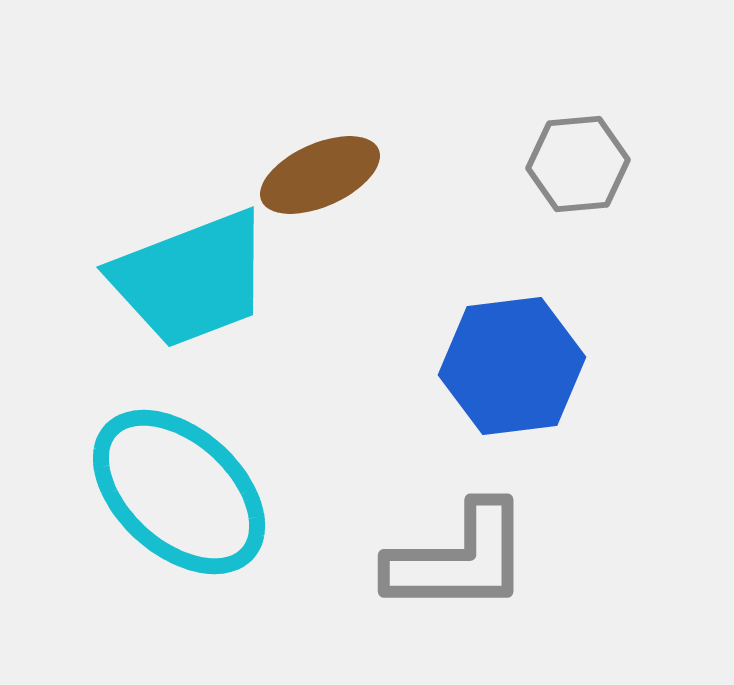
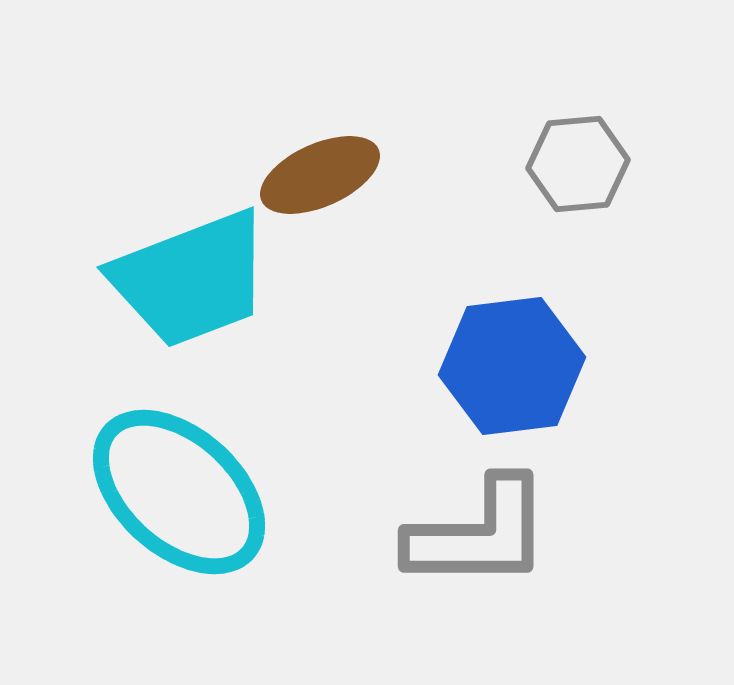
gray L-shape: moved 20 px right, 25 px up
